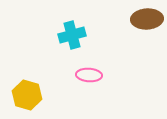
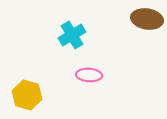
brown ellipse: rotated 12 degrees clockwise
cyan cross: rotated 16 degrees counterclockwise
